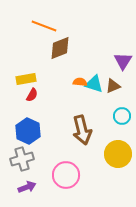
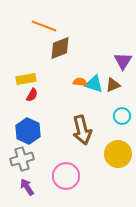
brown triangle: moved 1 px up
pink circle: moved 1 px down
purple arrow: rotated 102 degrees counterclockwise
